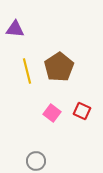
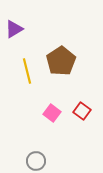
purple triangle: moved 1 px left; rotated 36 degrees counterclockwise
brown pentagon: moved 2 px right, 6 px up
red square: rotated 12 degrees clockwise
